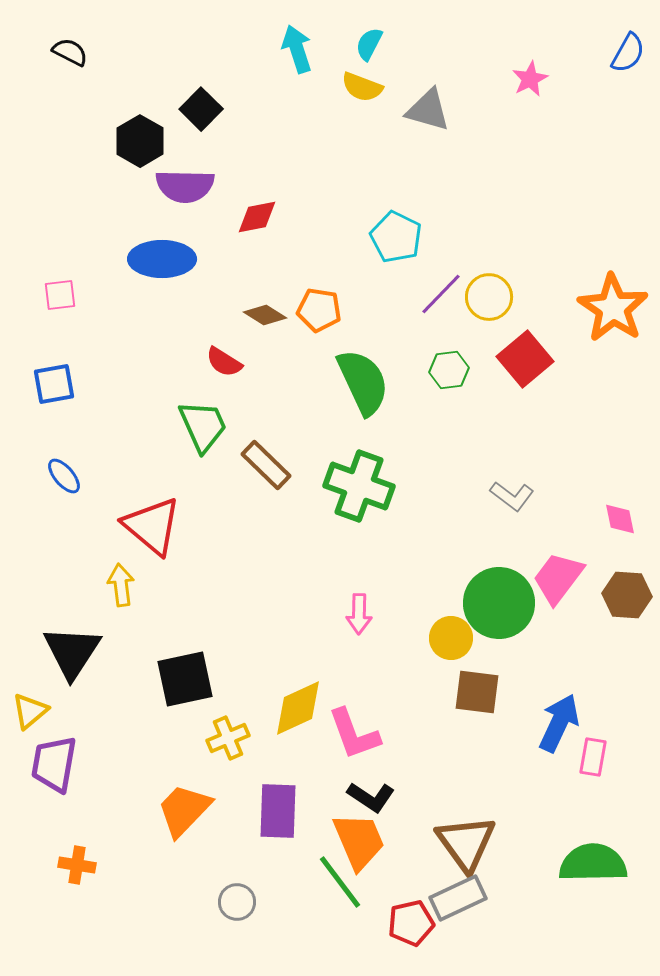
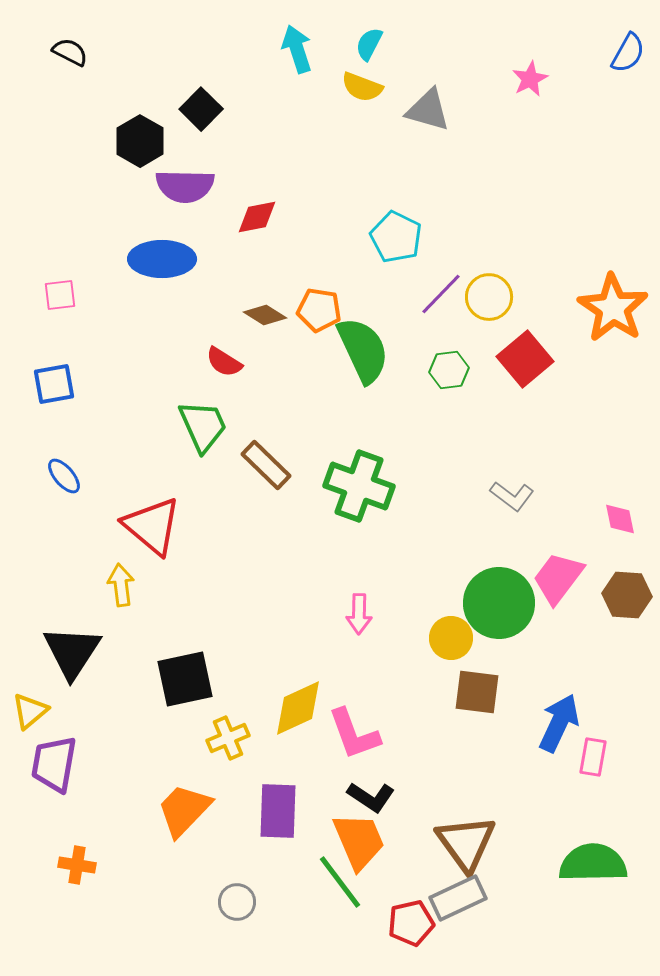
green semicircle at (363, 382): moved 32 px up
